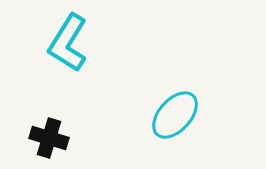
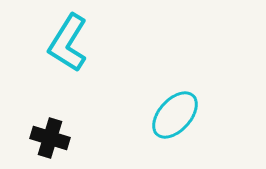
black cross: moved 1 px right
